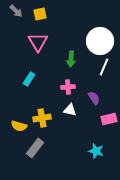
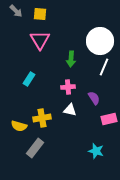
yellow square: rotated 16 degrees clockwise
pink triangle: moved 2 px right, 2 px up
